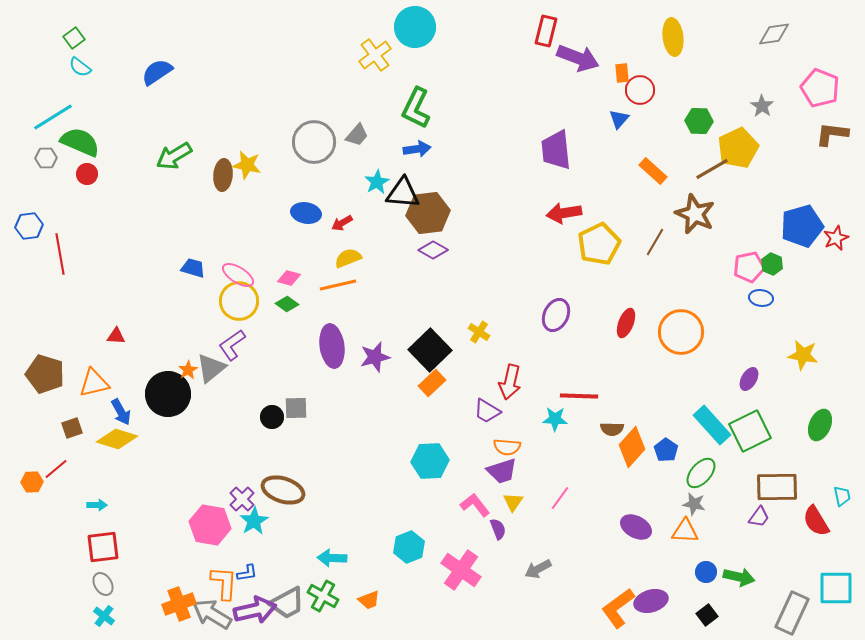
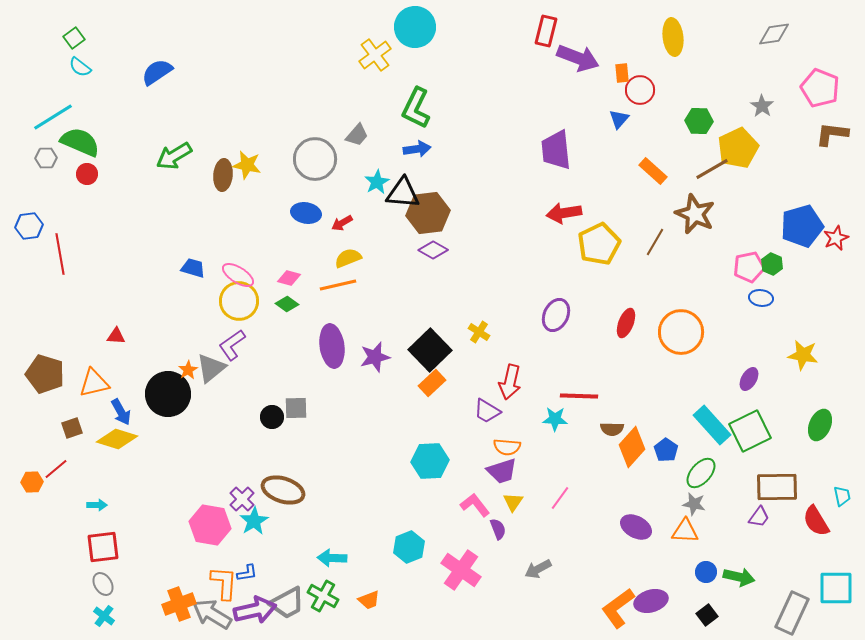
gray circle at (314, 142): moved 1 px right, 17 px down
